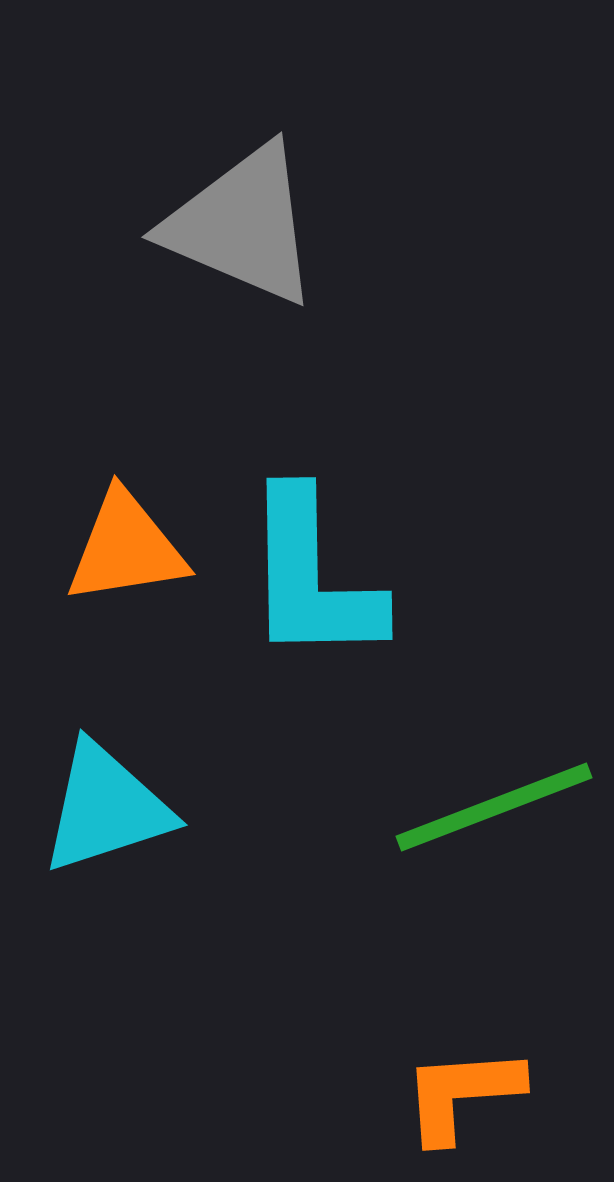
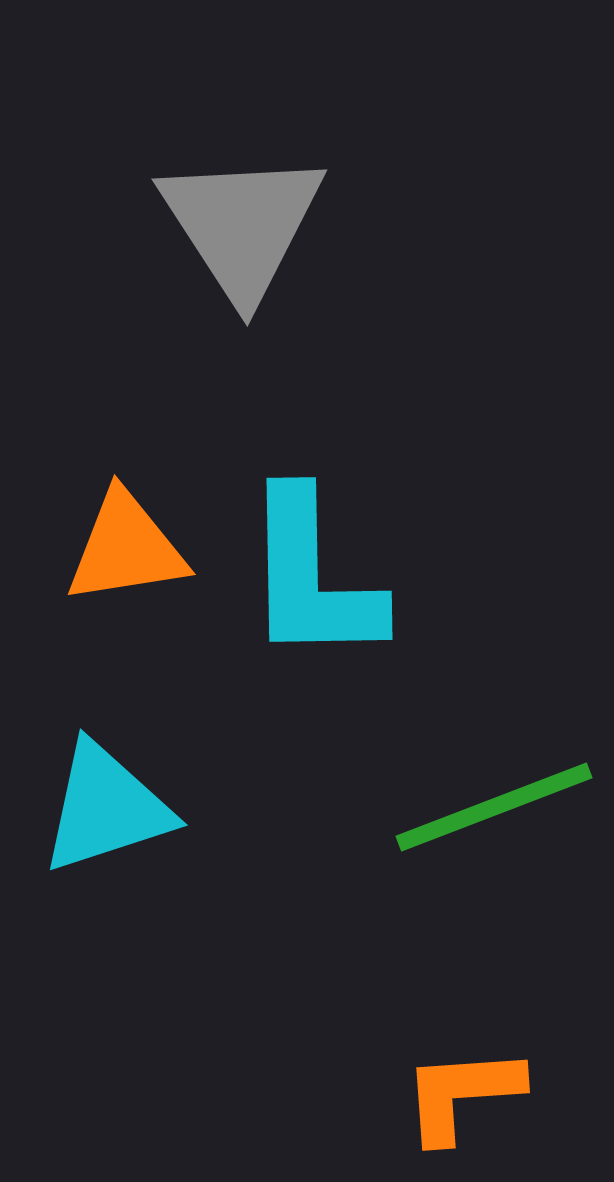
gray triangle: rotated 34 degrees clockwise
